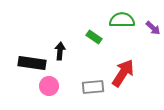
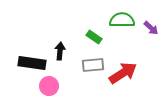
purple arrow: moved 2 px left
red arrow: rotated 24 degrees clockwise
gray rectangle: moved 22 px up
